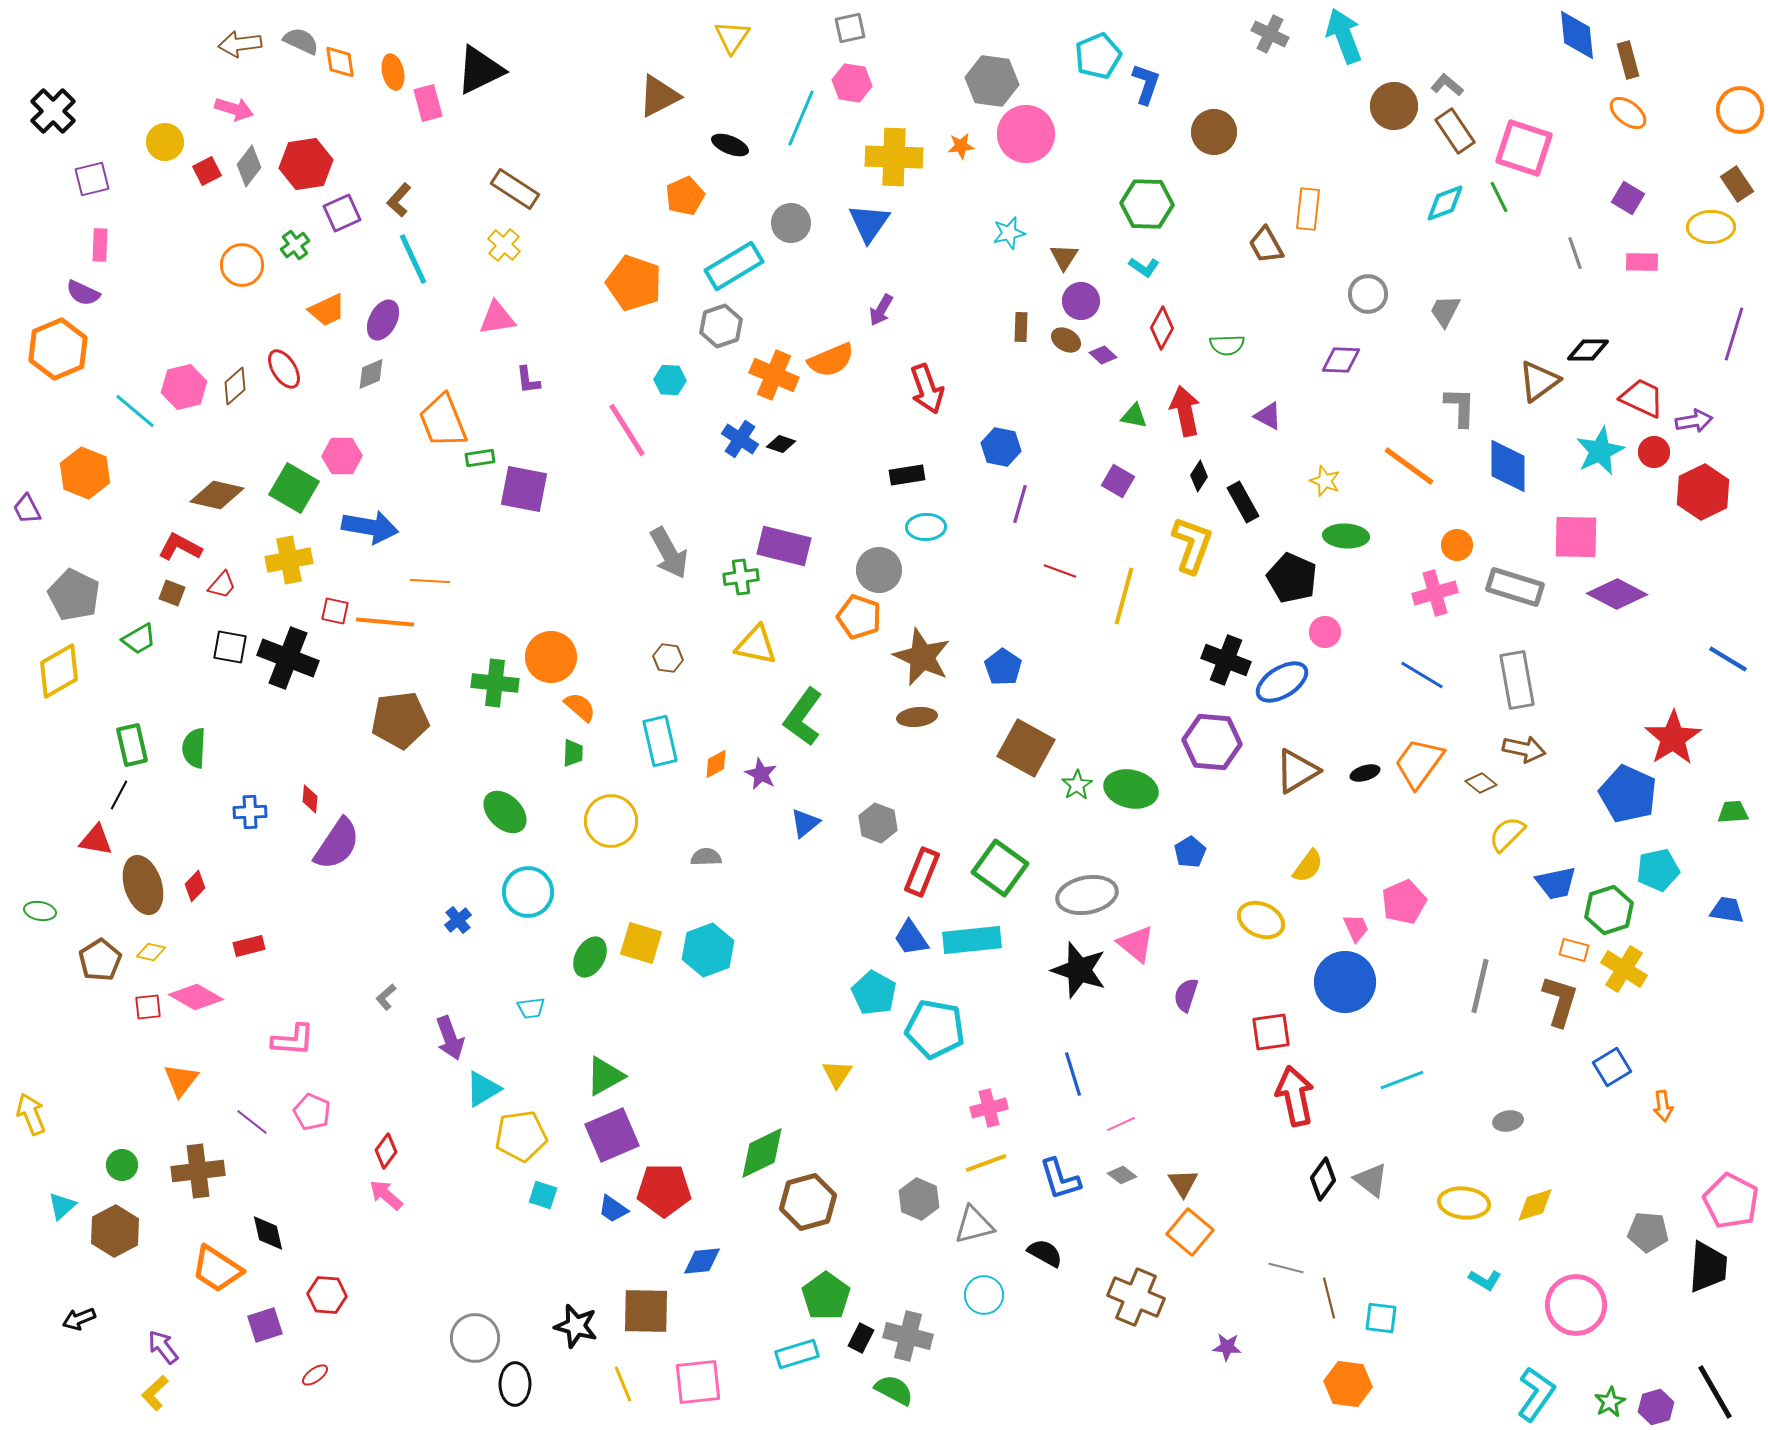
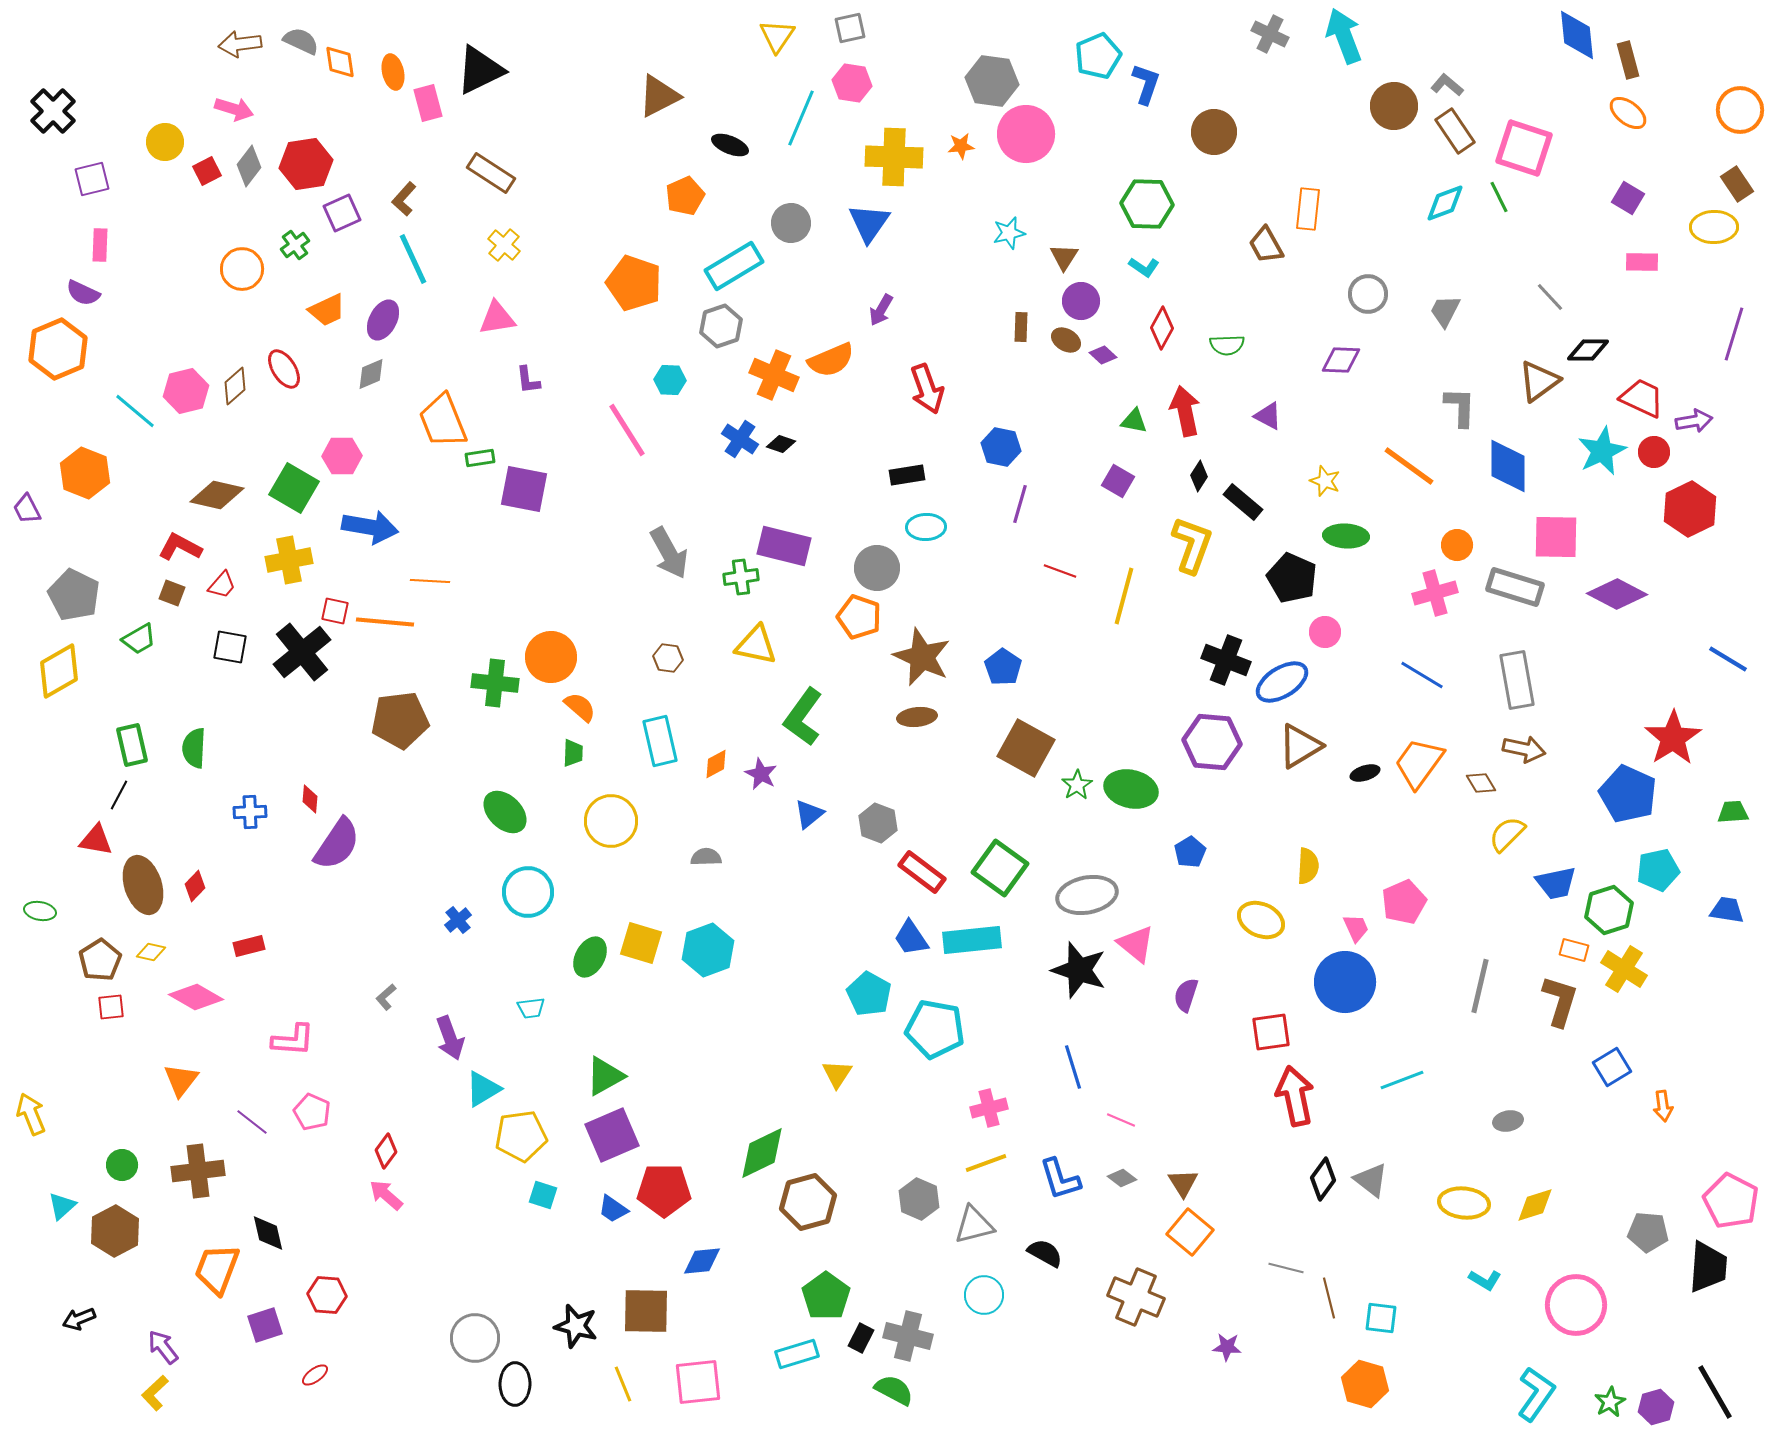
yellow triangle at (732, 37): moved 45 px right, 1 px up
brown rectangle at (515, 189): moved 24 px left, 16 px up
brown L-shape at (399, 200): moved 5 px right, 1 px up
yellow ellipse at (1711, 227): moved 3 px right
gray line at (1575, 253): moved 25 px left, 44 px down; rotated 24 degrees counterclockwise
orange circle at (242, 265): moved 4 px down
pink hexagon at (184, 387): moved 2 px right, 4 px down
green triangle at (1134, 416): moved 5 px down
cyan star at (1600, 451): moved 2 px right
red hexagon at (1703, 492): moved 13 px left, 17 px down
black rectangle at (1243, 502): rotated 21 degrees counterclockwise
pink square at (1576, 537): moved 20 px left
gray circle at (879, 570): moved 2 px left, 2 px up
black cross at (288, 658): moved 14 px right, 6 px up; rotated 30 degrees clockwise
brown triangle at (1297, 771): moved 3 px right, 25 px up
brown diamond at (1481, 783): rotated 20 degrees clockwise
blue triangle at (805, 823): moved 4 px right, 9 px up
yellow semicircle at (1308, 866): rotated 33 degrees counterclockwise
red rectangle at (922, 872): rotated 75 degrees counterclockwise
cyan pentagon at (874, 993): moved 5 px left, 1 px down
red square at (148, 1007): moved 37 px left
blue line at (1073, 1074): moved 7 px up
pink line at (1121, 1124): moved 4 px up; rotated 48 degrees clockwise
gray diamond at (1122, 1175): moved 3 px down
orange trapezoid at (217, 1269): rotated 78 degrees clockwise
orange hexagon at (1348, 1384): moved 17 px right; rotated 9 degrees clockwise
